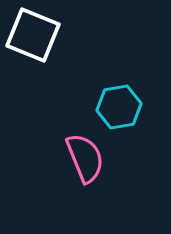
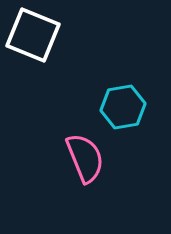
cyan hexagon: moved 4 px right
